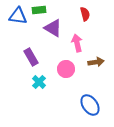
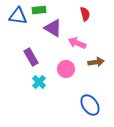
pink arrow: rotated 54 degrees counterclockwise
